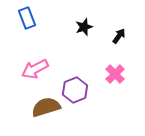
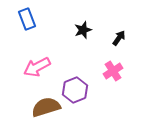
blue rectangle: moved 1 px down
black star: moved 1 px left, 3 px down
black arrow: moved 2 px down
pink arrow: moved 2 px right, 2 px up
pink cross: moved 2 px left, 3 px up; rotated 12 degrees clockwise
